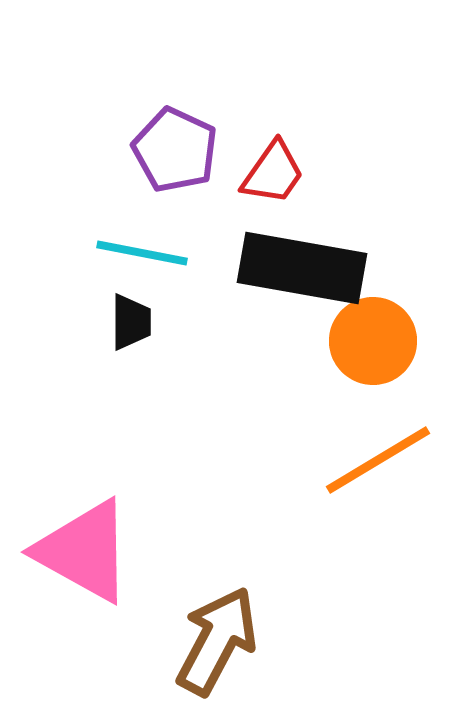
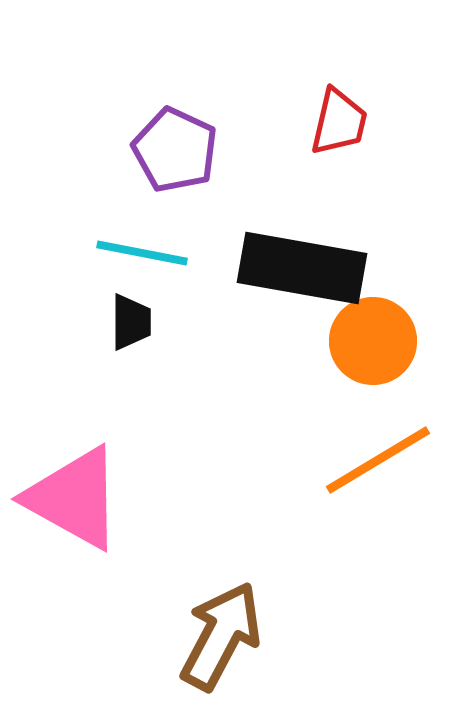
red trapezoid: moved 66 px right, 51 px up; rotated 22 degrees counterclockwise
pink triangle: moved 10 px left, 53 px up
brown arrow: moved 4 px right, 5 px up
